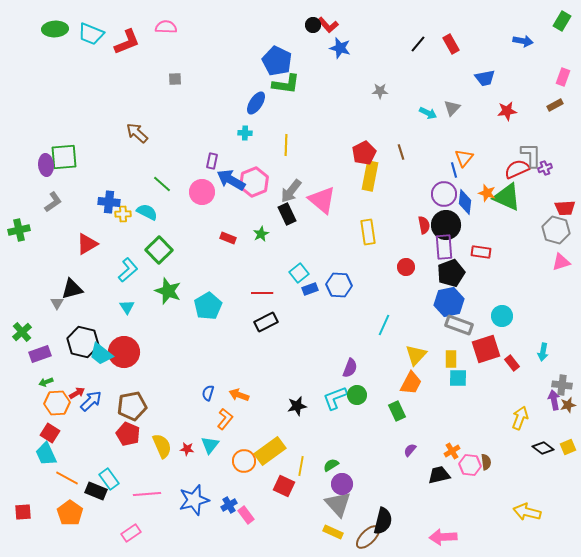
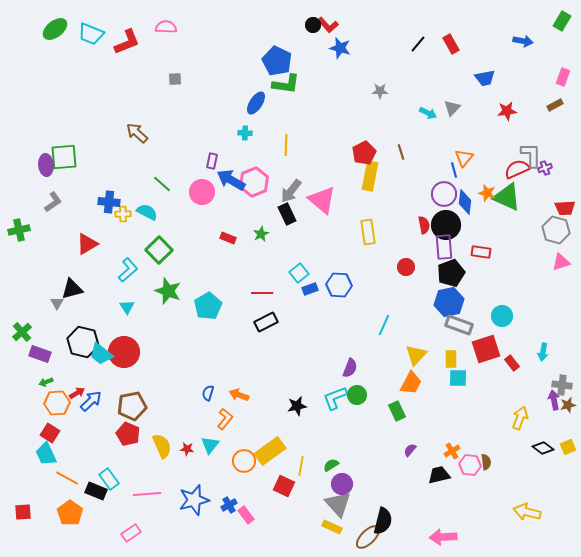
green ellipse at (55, 29): rotated 35 degrees counterclockwise
purple rectangle at (40, 354): rotated 40 degrees clockwise
yellow rectangle at (333, 532): moved 1 px left, 5 px up
